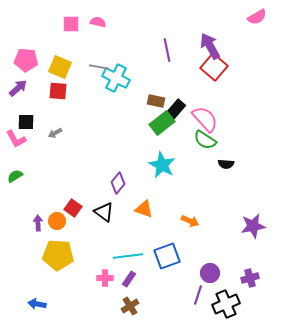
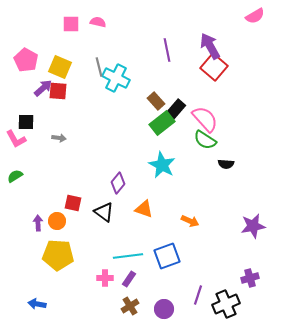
pink semicircle at (257, 17): moved 2 px left, 1 px up
pink pentagon at (26, 60): rotated 25 degrees clockwise
gray line at (99, 67): rotated 66 degrees clockwise
purple arrow at (18, 88): moved 25 px right
brown rectangle at (156, 101): rotated 36 degrees clockwise
gray arrow at (55, 133): moved 4 px right, 5 px down; rotated 144 degrees counterclockwise
red square at (73, 208): moved 5 px up; rotated 24 degrees counterclockwise
purple circle at (210, 273): moved 46 px left, 36 px down
